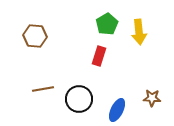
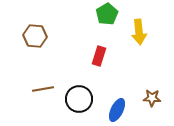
green pentagon: moved 10 px up
